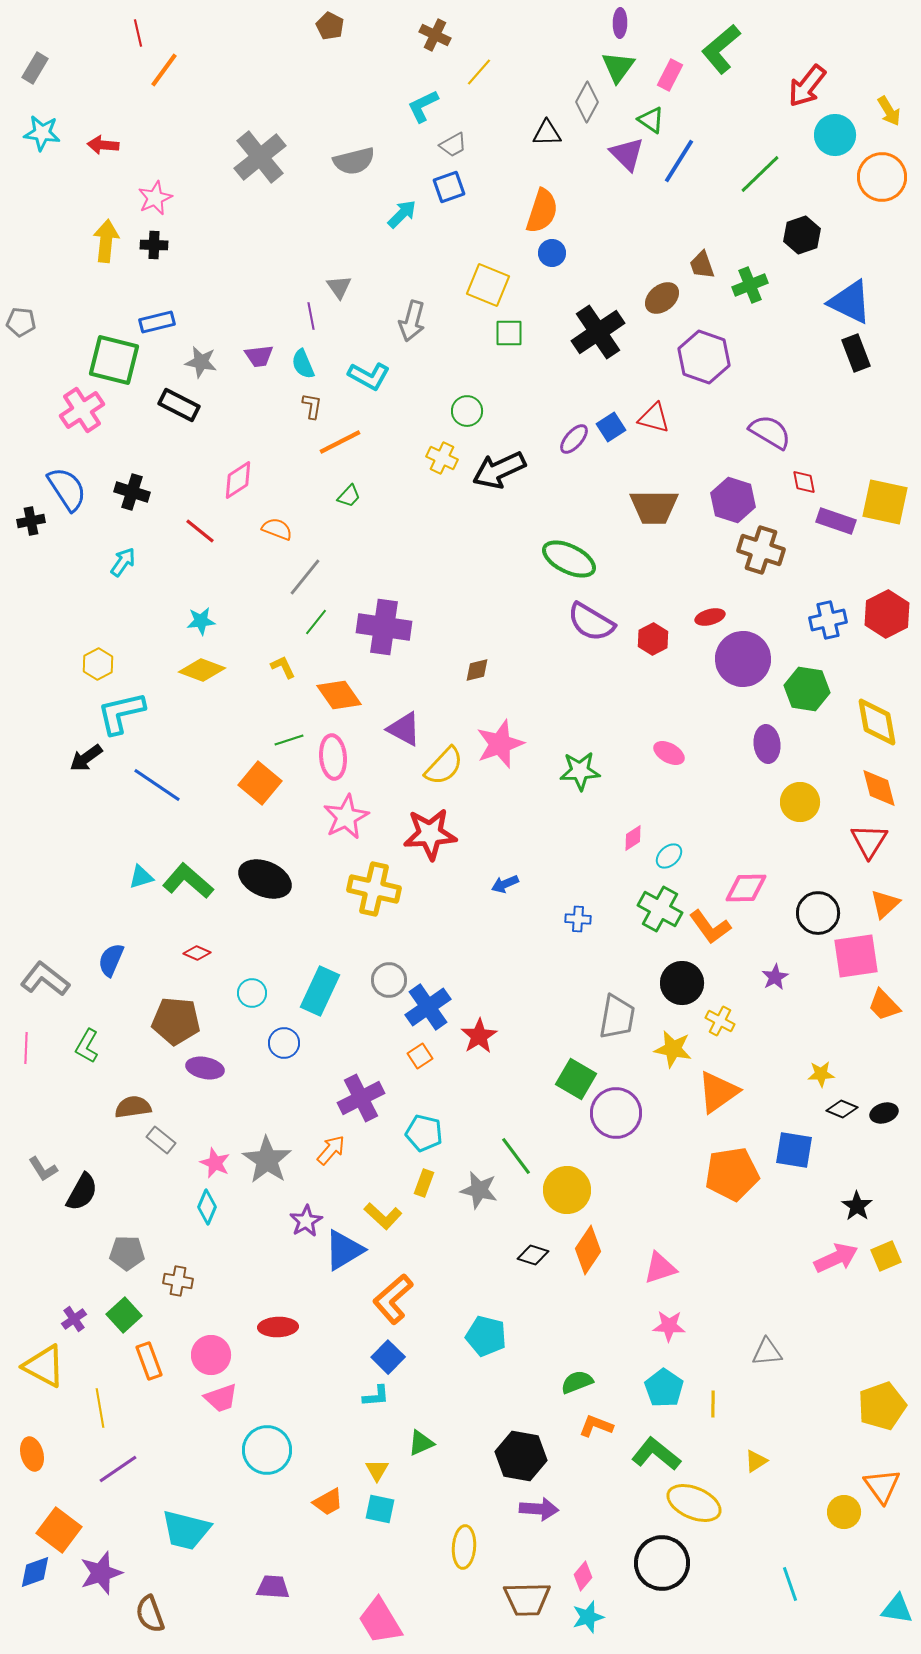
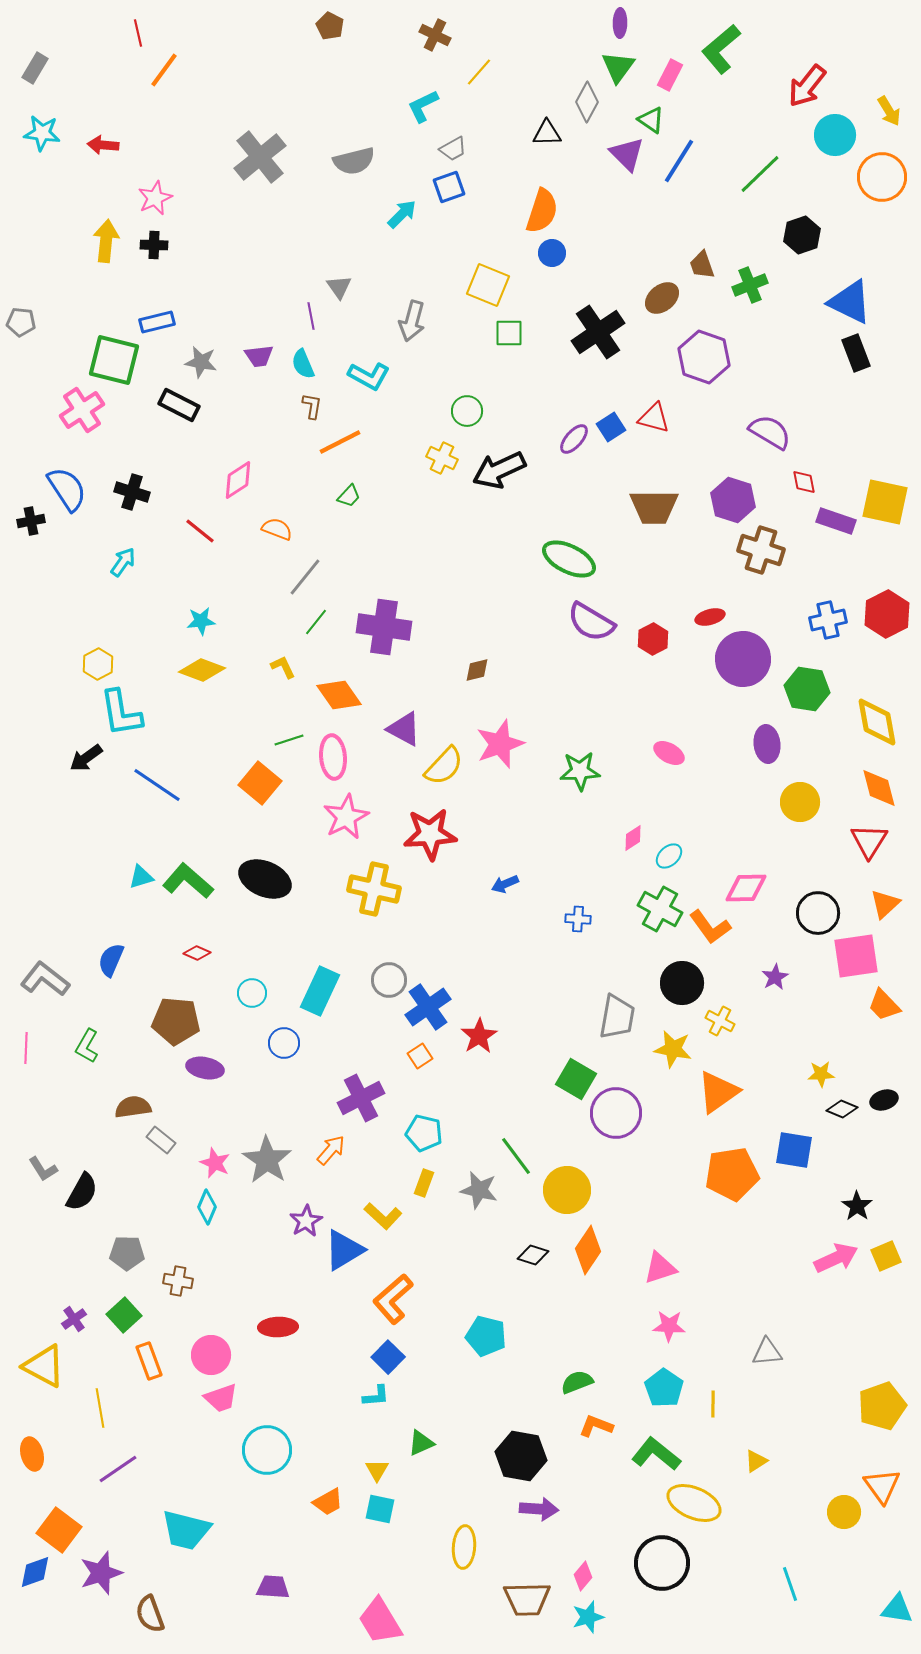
gray trapezoid at (453, 145): moved 4 px down
cyan L-shape at (121, 713): rotated 86 degrees counterclockwise
black ellipse at (884, 1113): moved 13 px up
